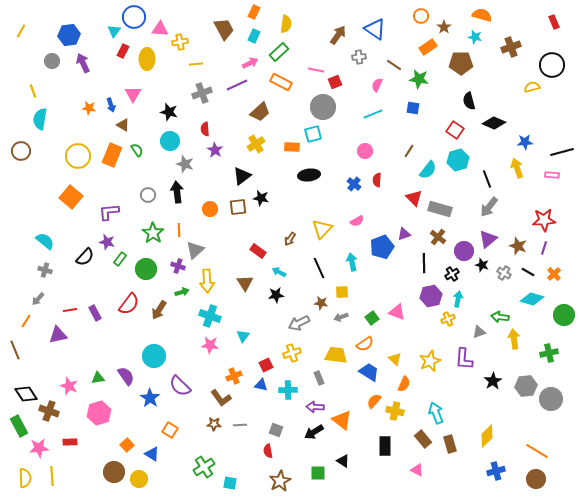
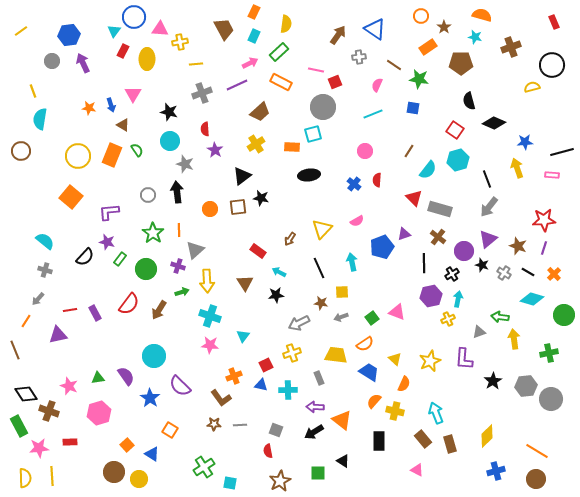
yellow line at (21, 31): rotated 24 degrees clockwise
black rectangle at (385, 446): moved 6 px left, 5 px up
